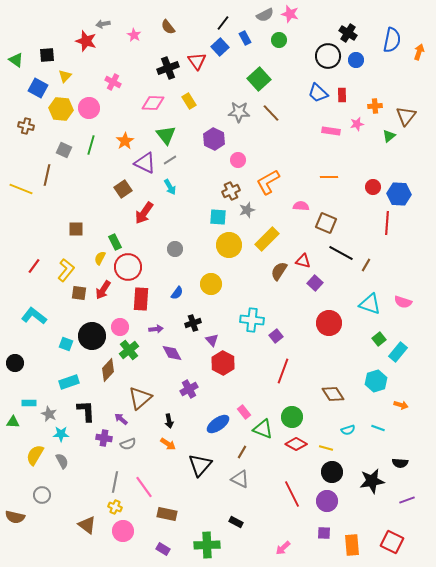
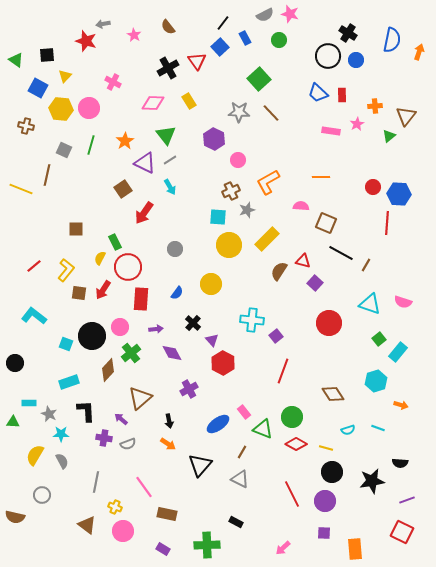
black cross at (168, 68): rotated 10 degrees counterclockwise
pink star at (357, 124): rotated 16 degrees counterclockwise
orange line at (329, 177): moved 8 px left
red line at (34, 266): rotated 14 degrees clockwise
black cross at (193, 323): rotated 28 degrees counterclockwise
green cross at (129, 350): moved 2 px right, 3 px down
gray line at (115, 482): moved 19 px left
purple circle at (327, 501): moved 2 px left
red square at (392, 542): moved 10 px right, 10 px up
orange rectangle at (352, 545): moved 3 px right, 4 px down
